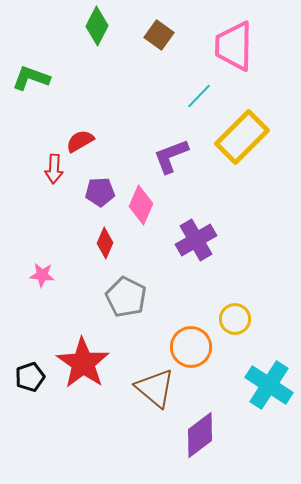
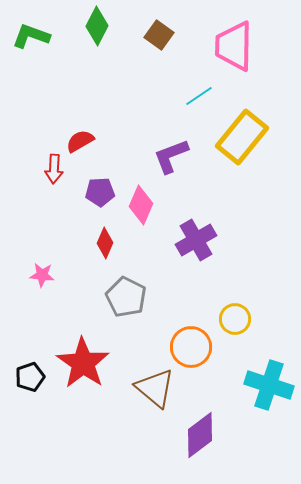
green L-shape: moved 42 px up
cyan line: rotated 12 degrees clockwise
yellow rectangle: rotated 6 degrees counterclockwise
cyan cross: rotated 15 degrees counterclockwise
